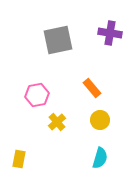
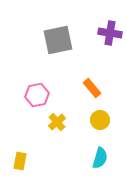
yellow rectangle: moved 1 px right, 2 px down
